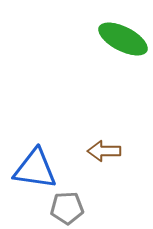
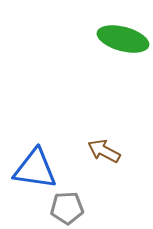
green ellipse: rotated 12 degrees counterclockwise
brown arrow: rotated 28 degrees clockwise
